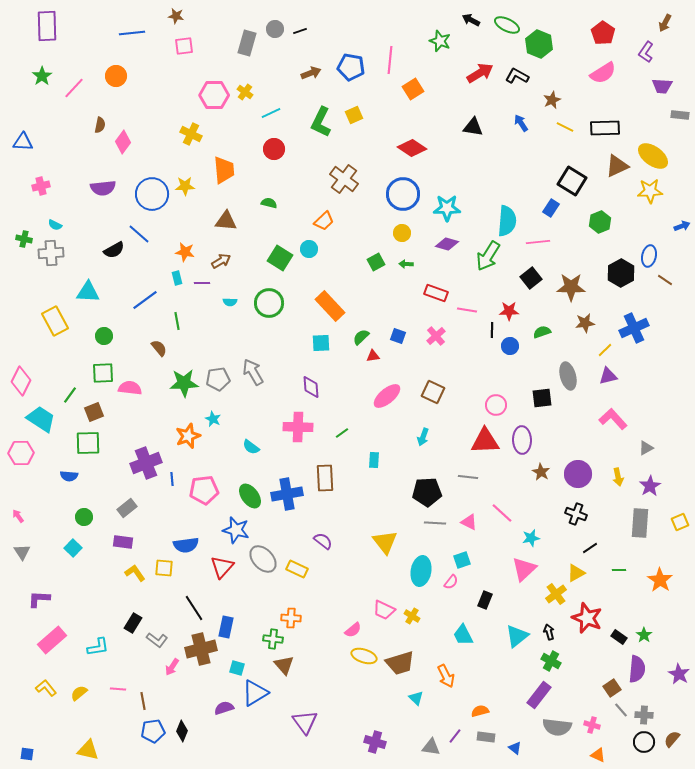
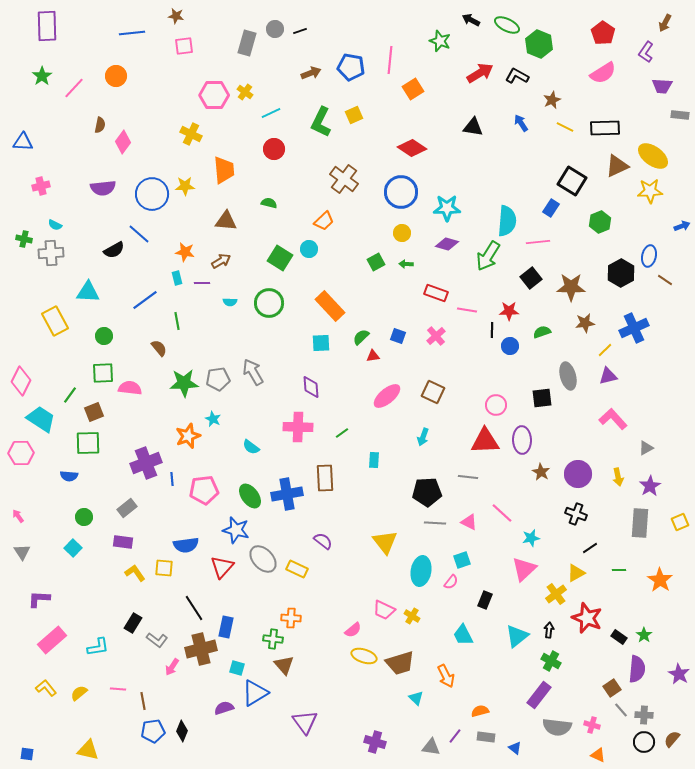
blue circle at (403, 194): moved 2 px left, 2 px up
black arrow at (549, 632): moved 2 px up; rotated 21 degrees clockwise
